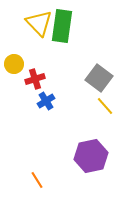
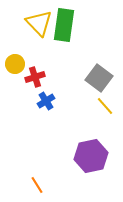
green rectangle: moved 2 px right, 1 px up
yellow circle: moved 1 px right
red cross: moved 2 px up
orange line: moved 5 px down
